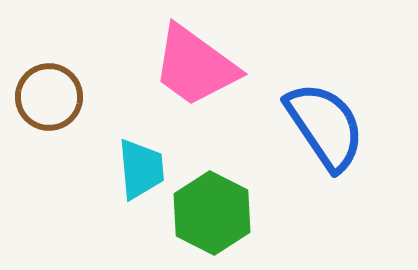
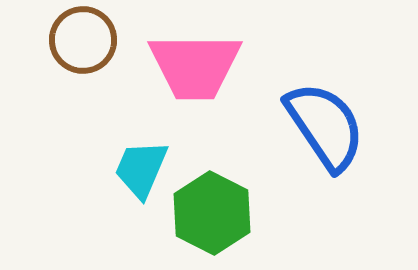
pink trapezoid: rotated 36 degrees counterclockwise
brown circle: moved 34 px right, 57 px up
cyan trapezoid: rotated 152 degrees counterclockwise
